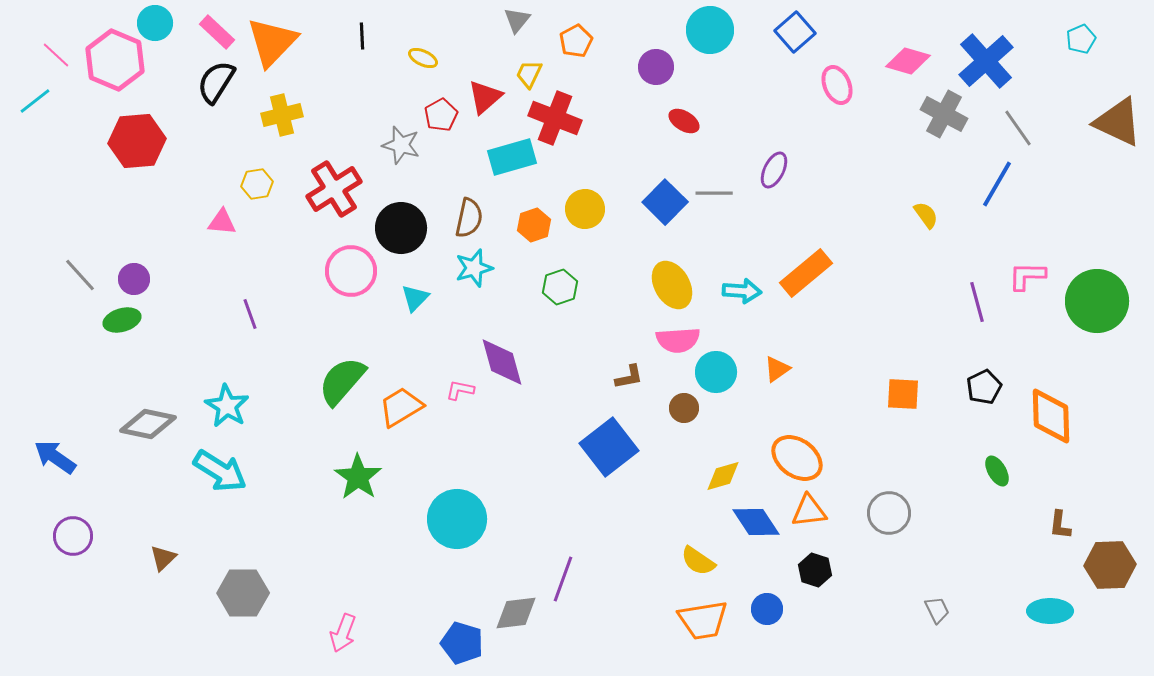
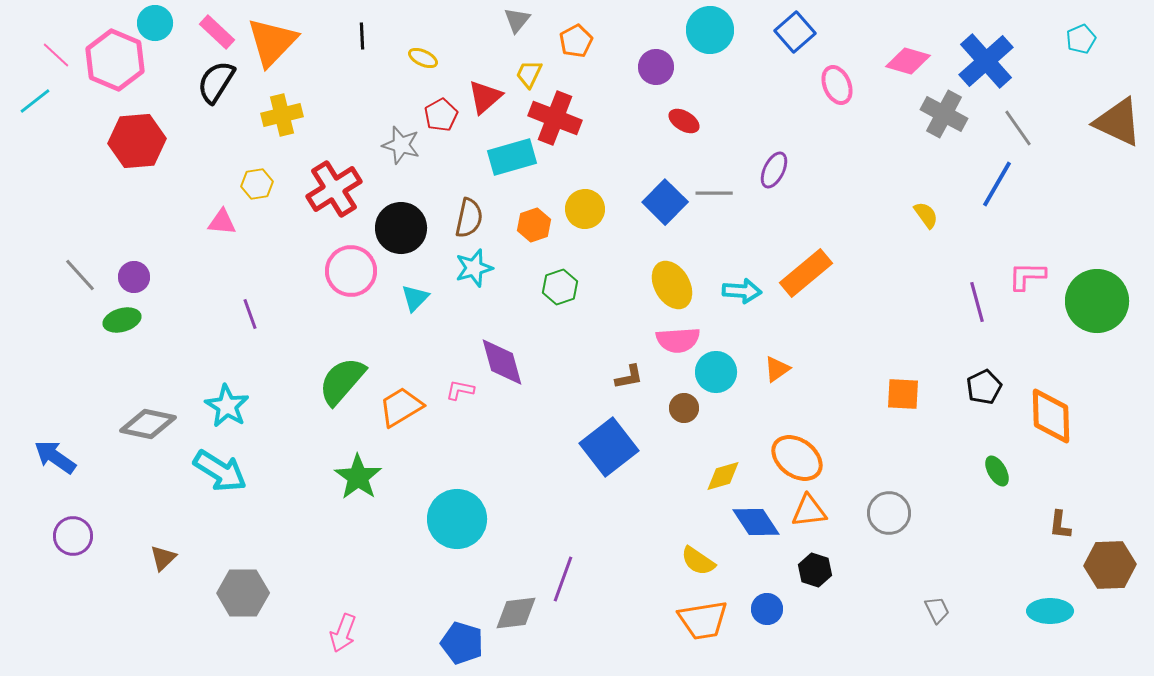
purple circle at (134, 279): moved 2 px up
